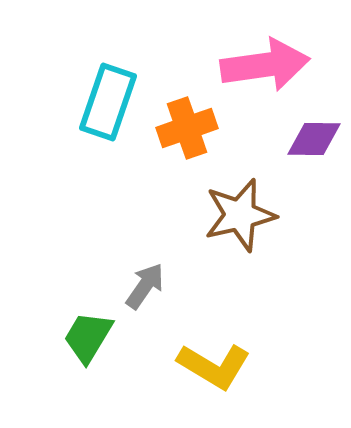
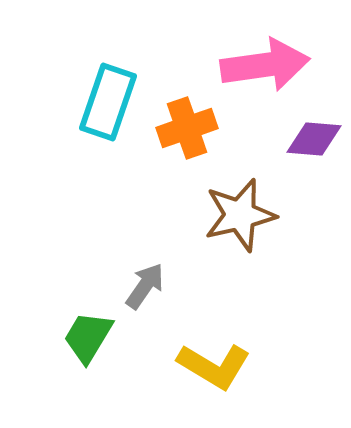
purple diamond: rotated 4 degrees clockwise
